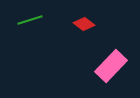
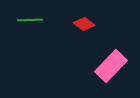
green line: rotated 15 degrees clockwise
